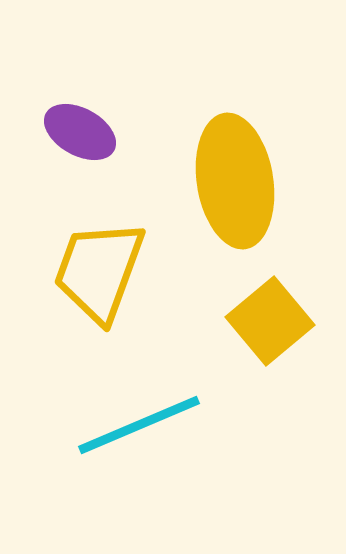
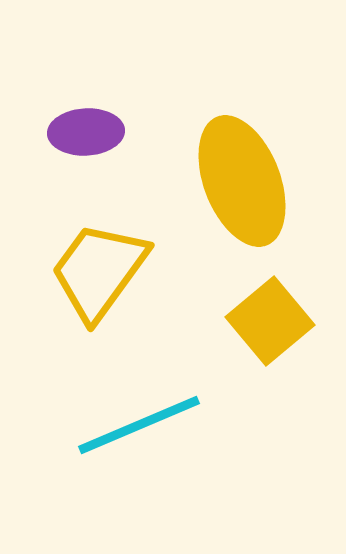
purple ellipse: moved 6 px right; rotated 32 degrees counterclockwise
yellow ellipse: moved 7 px right; rotated 12 degrees counterclockwise
yellow trapezoid: rotated 16 degrees clockwise
